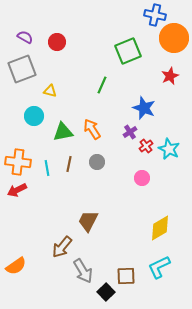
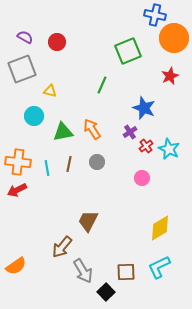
brown square: moved 4 px up
